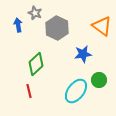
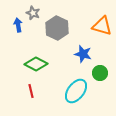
gray star: moved 2 px left
orange triangle: rotated 20 degrees counterclockwise
blue star: rotated 24 degrees clockwise
green diamond: rotated 70 degrees clockwise
green circle: moved 1 px right, 7 px up
red line: moved 2 px right
